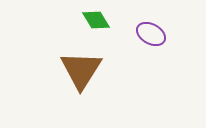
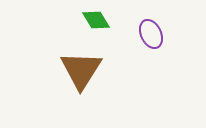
purple ellipse: rotated 36 degrees clockwise
